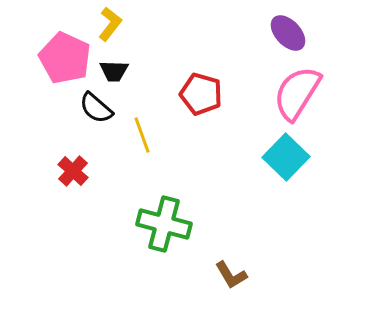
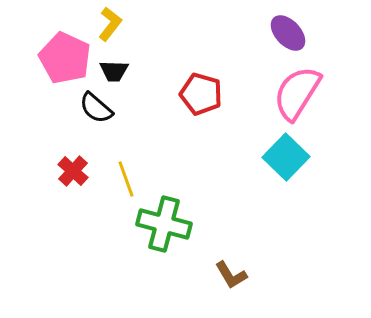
yellow line: moved 16 px left, 44 px down
